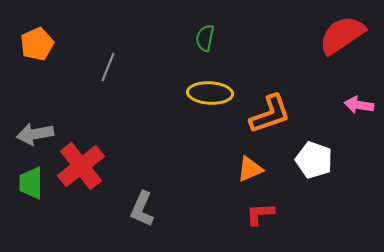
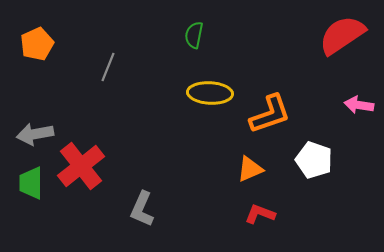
green semicircle: moved 11 px left, 3 px up
red L-shape: rotated 24 degrees clockwise
